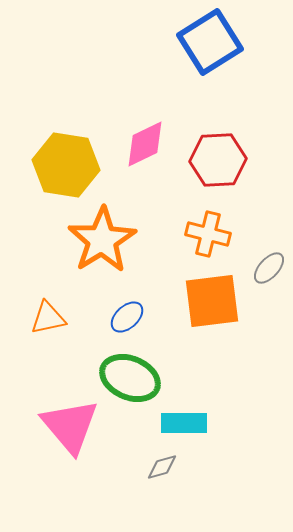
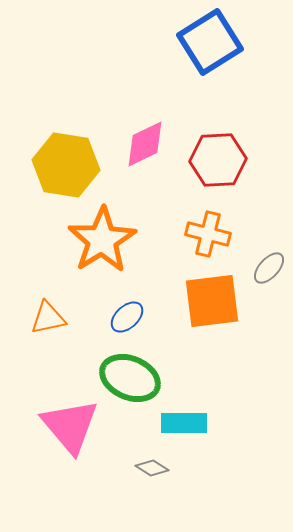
gray diamond: moved 10 px left, 1 px down; rotated 48 degrees clockwise
